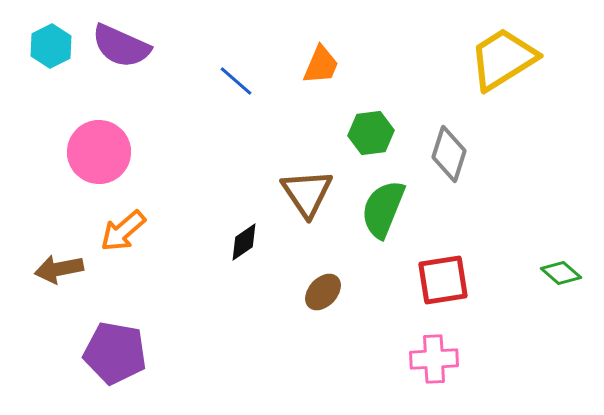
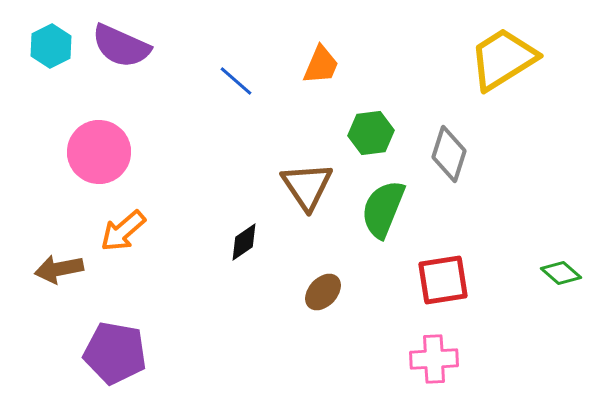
brown triangle: moved 7 px up
